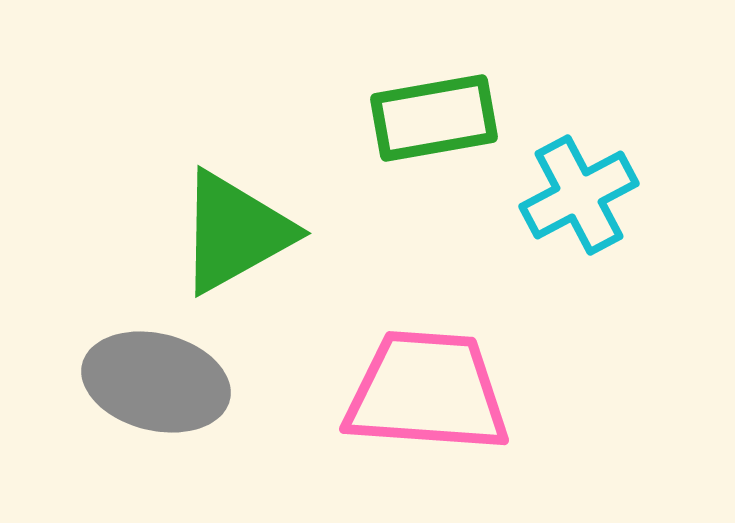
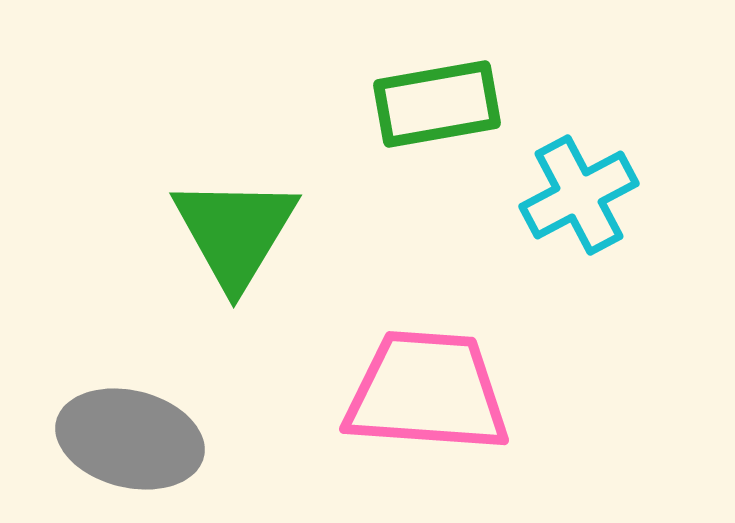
green rectangle: moved 3 px right, 14 px up
green triangle: rotated 30 degrees counterclockwise
gray ellipse: moved 26 px left, 57 px down
